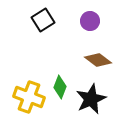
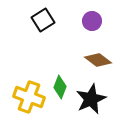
purple circle: moved 2 px right
